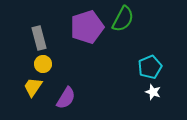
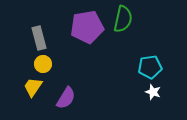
green semicircle: rotated 16 degrees counterclockwise
purple pentagon: rotated 8 degrees clockwise
cyan pentagon: rotated 15 degrees clockwise
